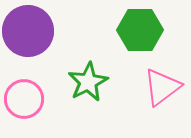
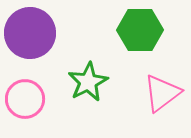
purple circle: moved 2 px right, 2 px down
pink triangle: moved 6 px down
pink circle: moved 1 px right
